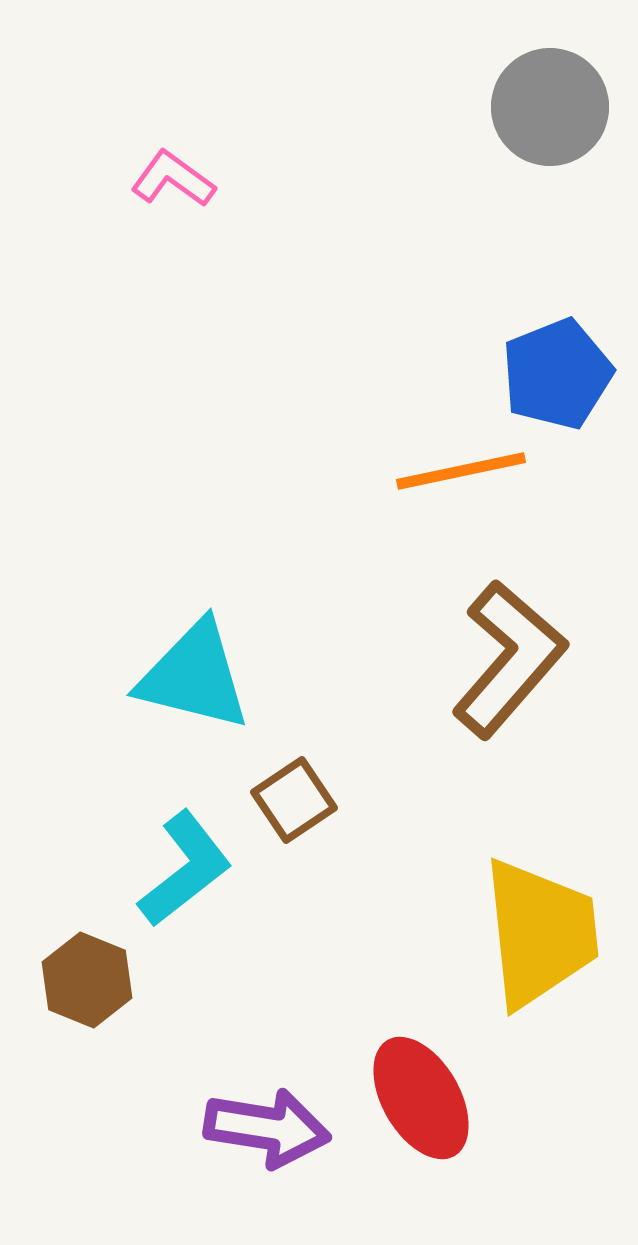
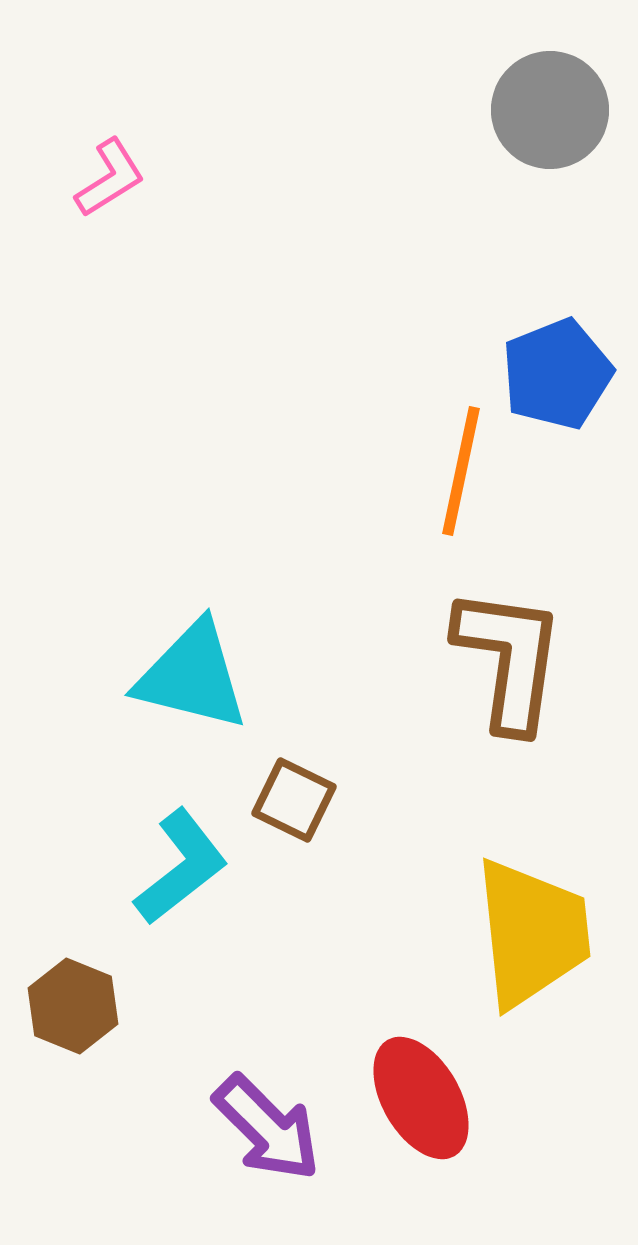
gray circle: moved 3 px down
pink L-shape: moved 63 px left, 1 px up; rotated 112 degrees clockwise
orange line: rotated 66 degrees counterclockwise
brown L-shape: rotated 33 degrees counterclockwise
cyan triangle: moved 2 px left
brown square: rotated 30 degrees counterclockwise
cyan L-shape: moved 4 px left, 2 px up
yellow trapezoid: moved 8 px left
brown hexagon: moved 14 px left, 26 px down
purple arrow: rotated 36 degrees clockwise
